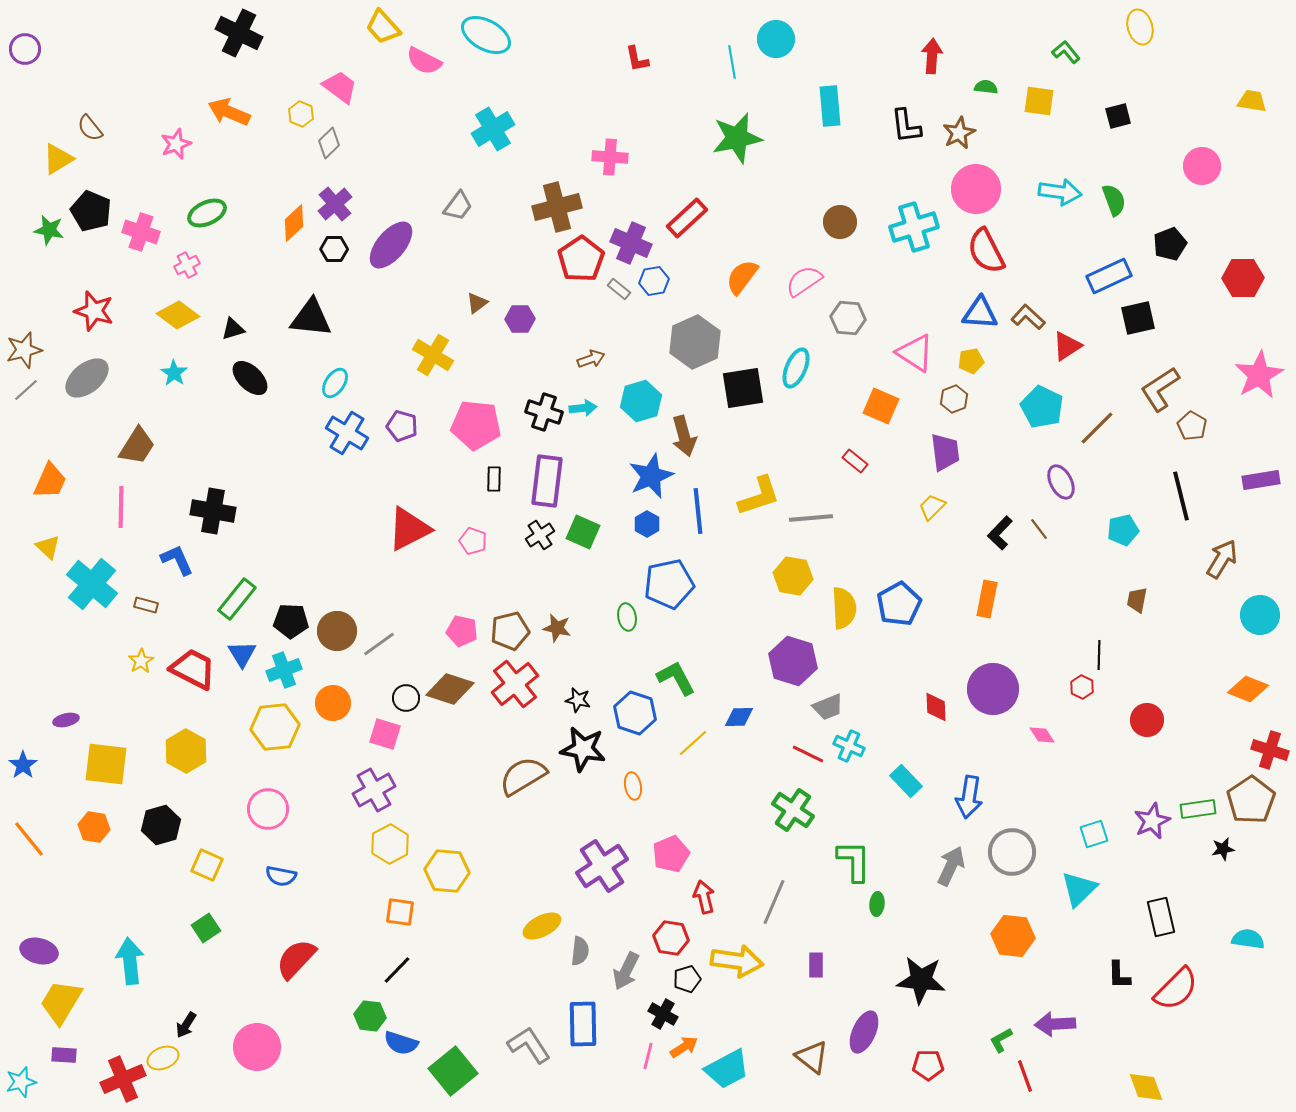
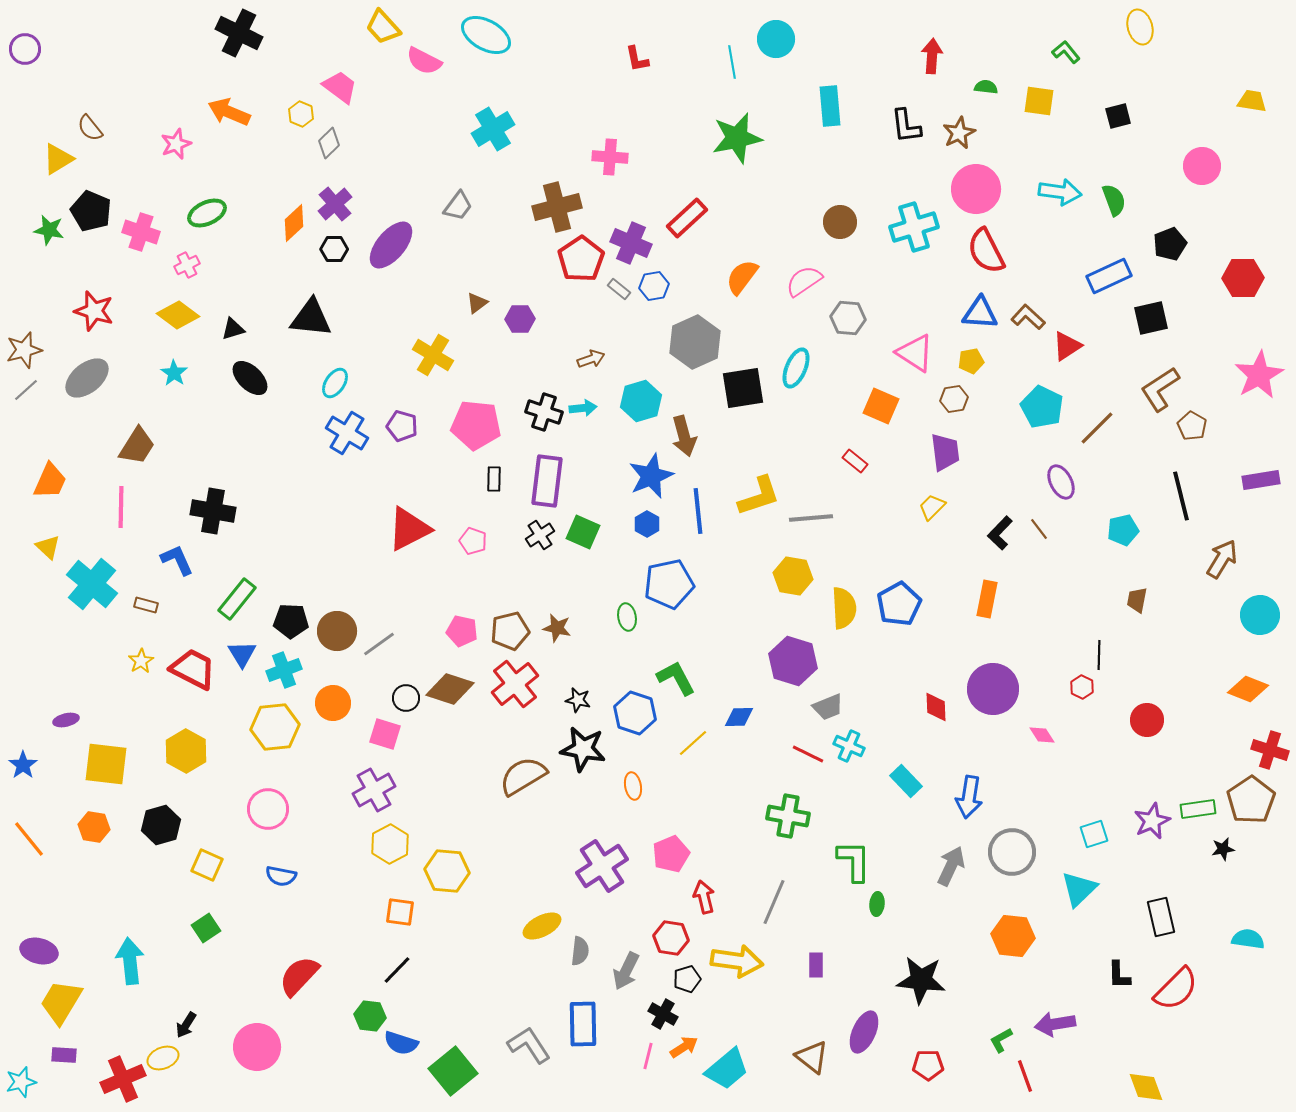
blue hexagon at (654, 281): moved 5 px down
black square at (1138, 318): moved 13 px right
brown hexagon at (954, 399): rotated 12 degrees clockwise
green cross at (793, 810): moved 5 px left, 6 px down; rotated 24 degrees counterclockwise
red semicircle at (296, 959): moved 3 px right, 17 px down
purple arrow at (1055, 1024): rotated 6 degrees counterclockwise
cyan trapezoid at (727, 1069): rotated 12 degrees counterclockwise
